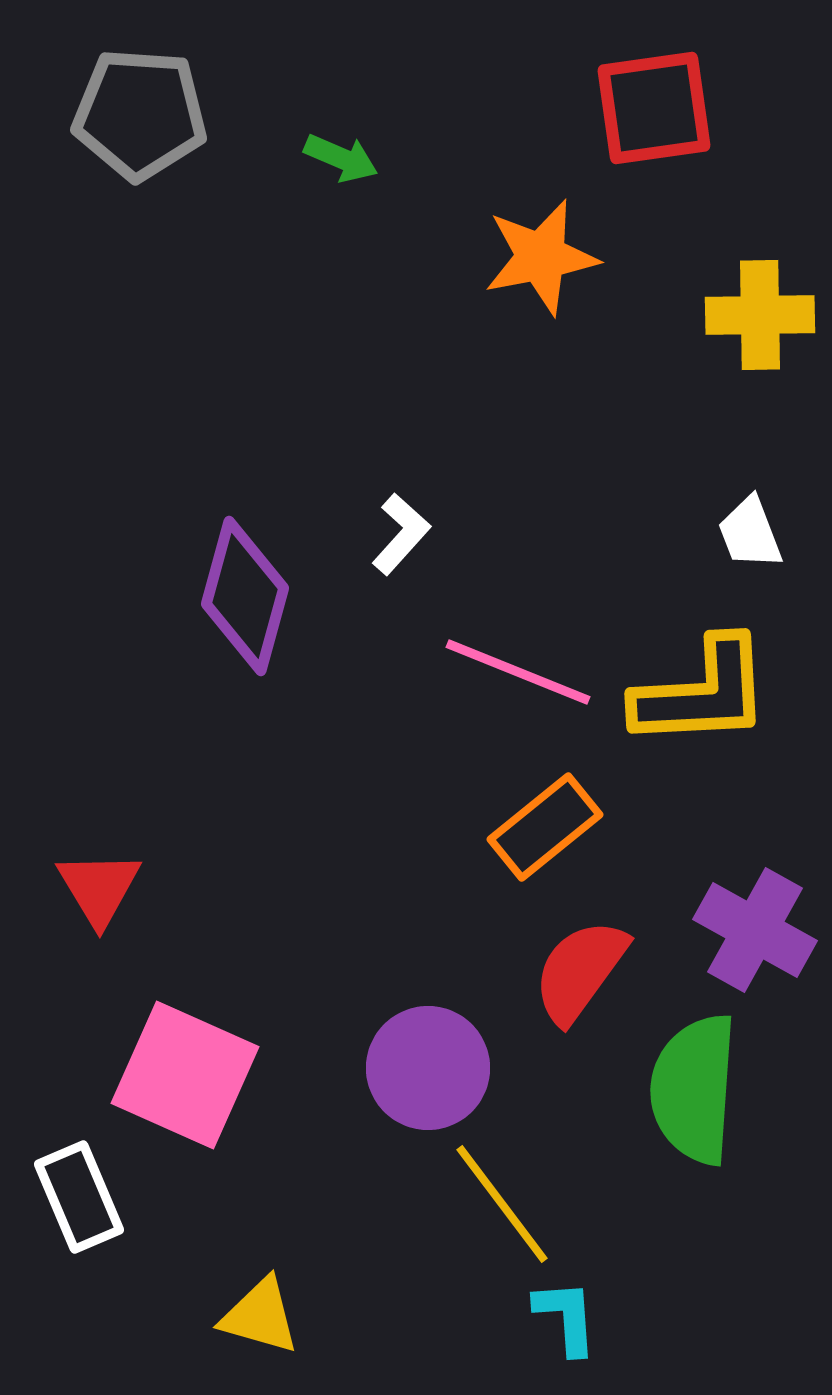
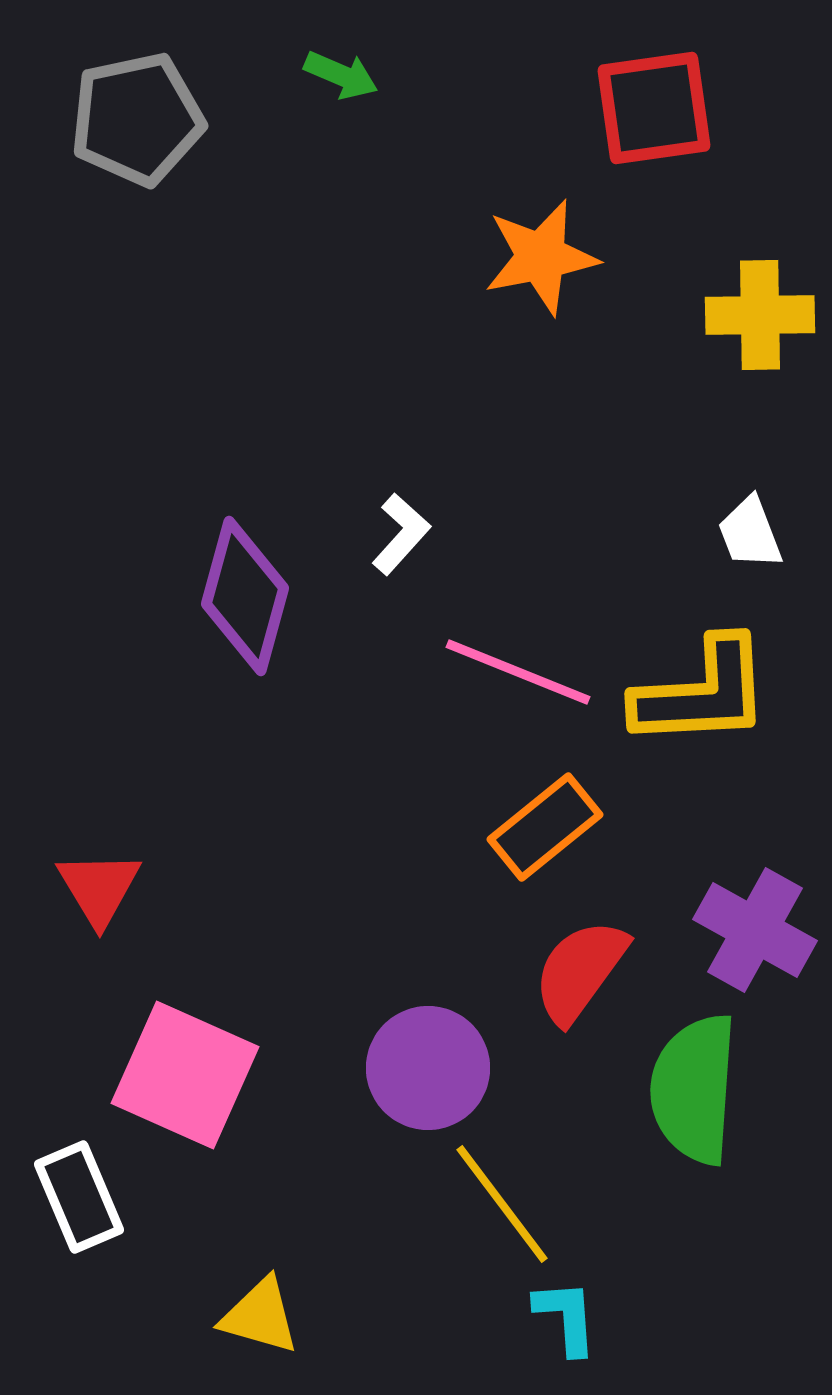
gray pentagon: moved 3 px left, 5 px down; rotated 16 degrees counterclockwise
green arrow: moved 83 px up
